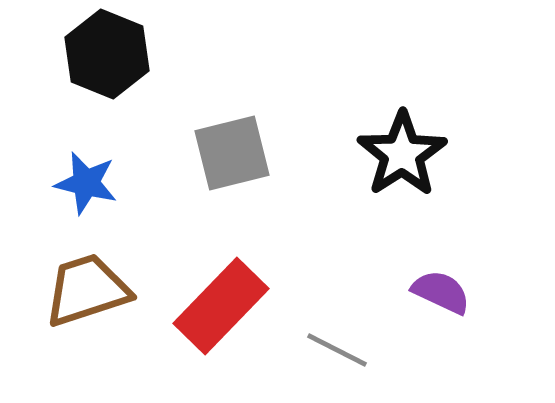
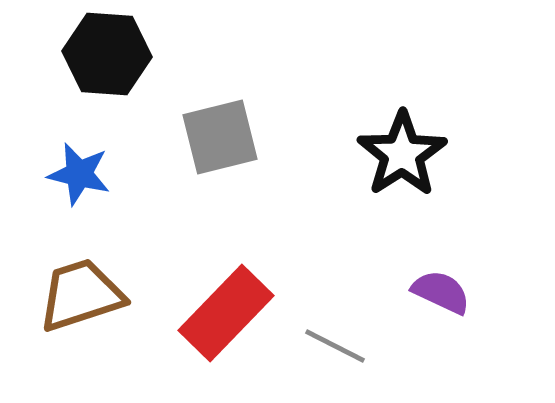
black hexagon: rotated 18 degrees counterclockwise
gray square: moved 12 px left, 16 px up
blue star: moved 7 px left, 9 px up
brown trapezoid: moved 6 px left, 5 px down
red rectangle: moved 5 px right, 7 px down
gray line: moved 2 px left, 4 px up
